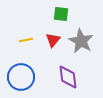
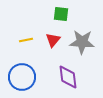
gray star: moved 1 px right, 1 px down; rotated 25 degrees counterclockwise
blue circle: moved 1 px right
